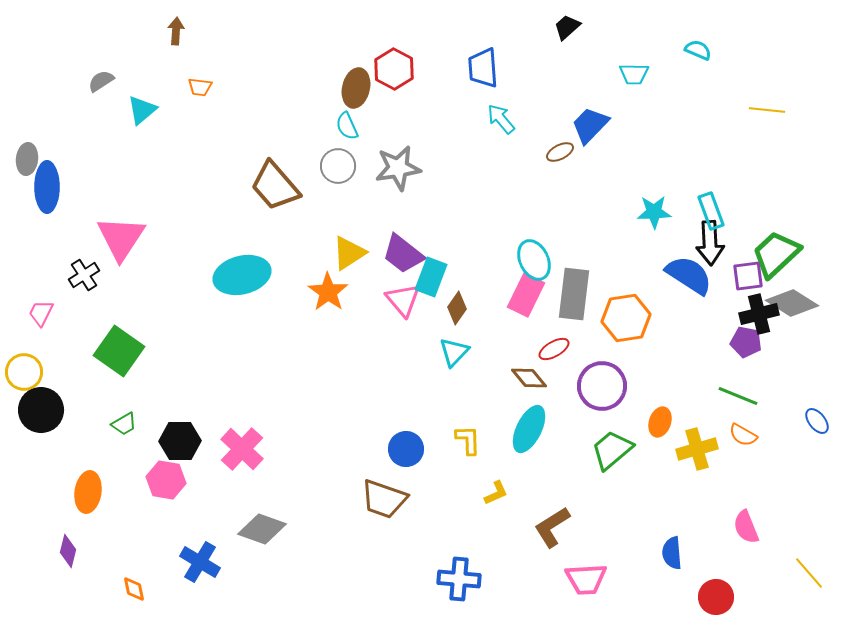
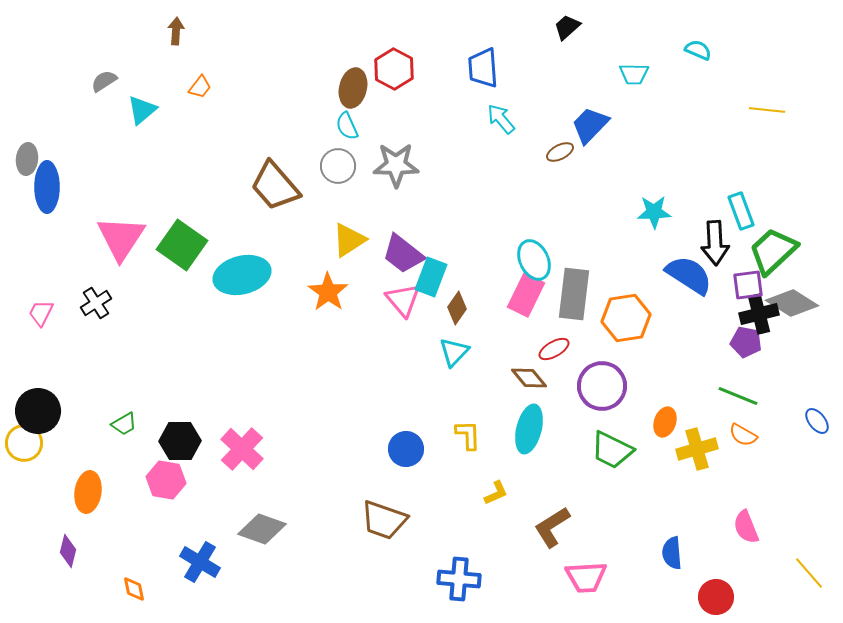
gray semicircle at (101, 81): moved 3 px right
orange trapezoid at (200, 87): rotated 60 degrees counterclockwise
brown ellipse at (356, 88): moved 3 px left
gray star at (398, 168): moved 2 px left, 3 px up; rotated 9 degrees clockwise
cyan rectangle at (711, 211): moved 30 px right
black arrow at (710, 243): moved 5 px right
yellow triangle at (349, 253): moved 13 px up
green trapezoid at (776, 254): moved 3 px left, 3 px up
black cross at (84, 275): moved 12 px right, 28 px down
purple square at (748, 276): moved 9 px down
green square at (119, 351): moved 63 px right, 106 px up
yellow circle at (24, 372): moved 71 px down
black circle at (41, 410): moved 3 px left, 1 px down
orange ellipse at (660, 422): moved 5 px right
cyan ellipse at (529, 429): rotated 12 degrees counterclockwise
yellow L-shape at (468, 440): moved 5 px up
green trapezoid at (612, 450): rotated 114 degrees counterclockwise
brown trapezoid at (384, 499): moved 21 px down
pink trapezoid at (586, 579): moved 2 px up
